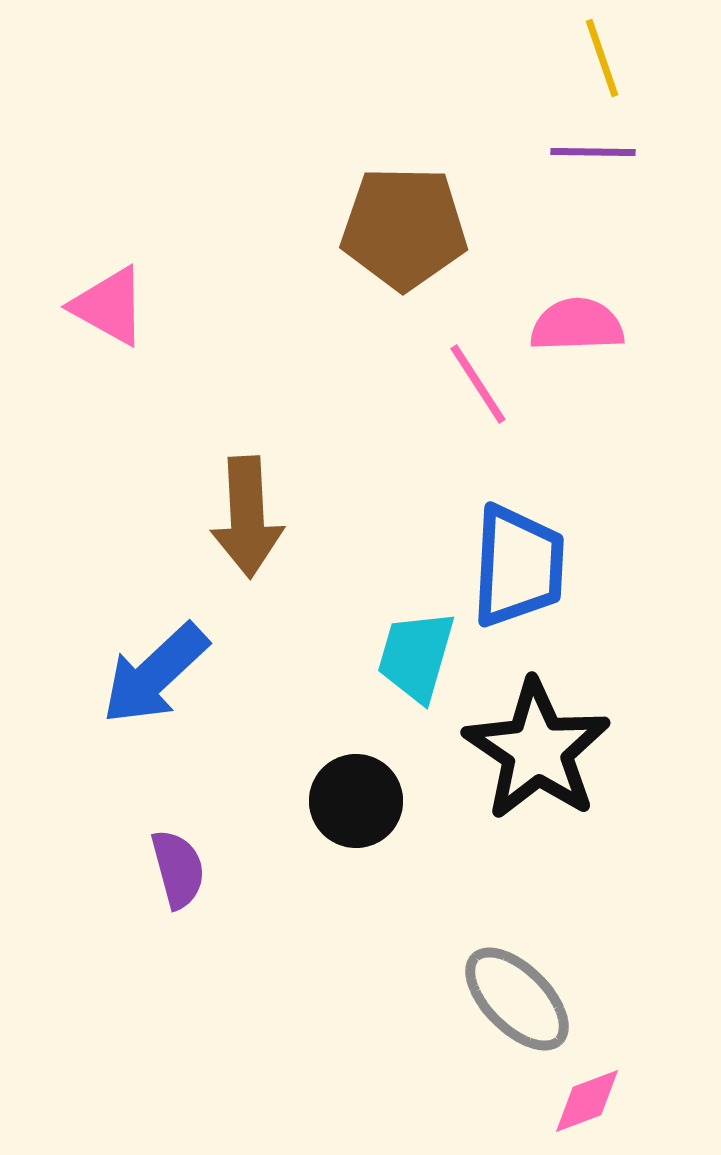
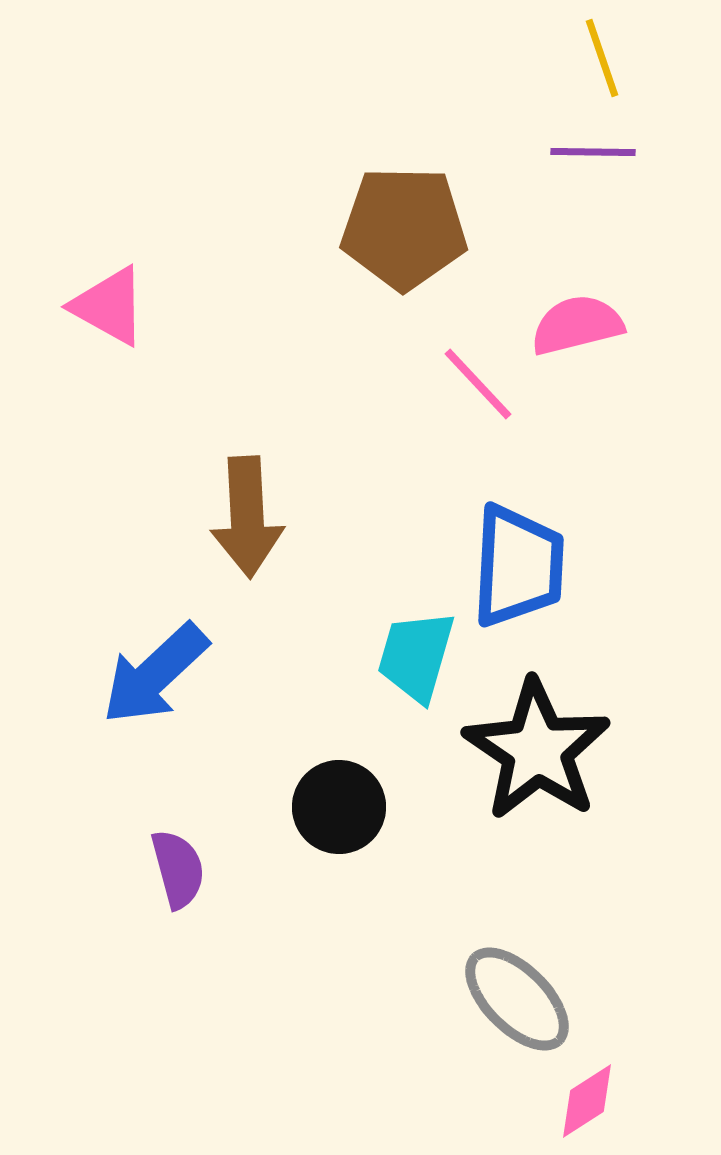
pink semicircle: rotated 12 degrees counterclockwise
pink line: rotated 10 degrees counterclockwise
black circle: moved 17 px left, 6 px down
pink diamond: rotated 12 degrees counterclockwise
